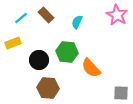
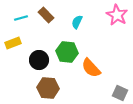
cyan line: rotated 24 degrees clockwise
gray square: moved 1 px left; rotated 21 degrees clockwise
